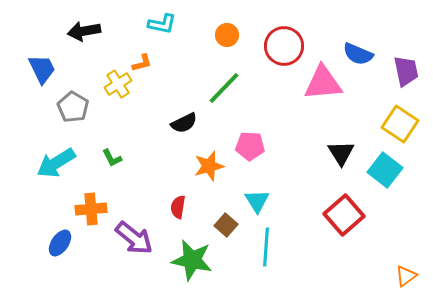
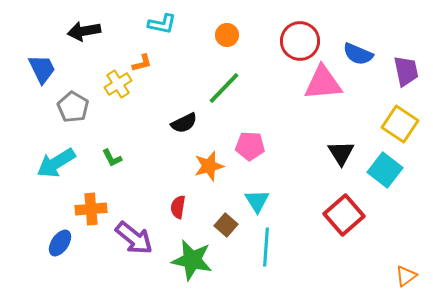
red circle: moved 16 px right, 5 px up
